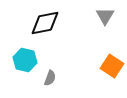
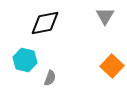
orange square: rotated 10 degrees clockwise
